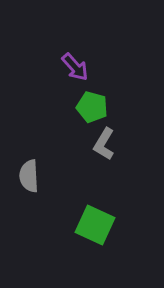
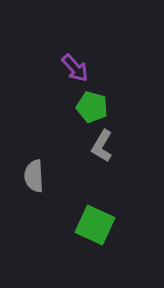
purple arrow: moved 1 px down
gray L-shape: moved 2 px left, 2 px down
gray semicircle: moved 5 px right
